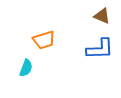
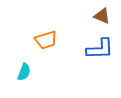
orange trapezoid: moved 2 px right
cyan semicircle: moved 2 px left, 4 px down
